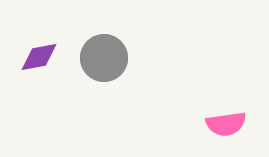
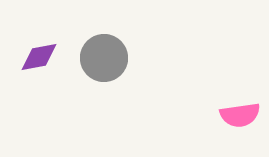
pink semicircle: moved 14 px right, 9 px up
